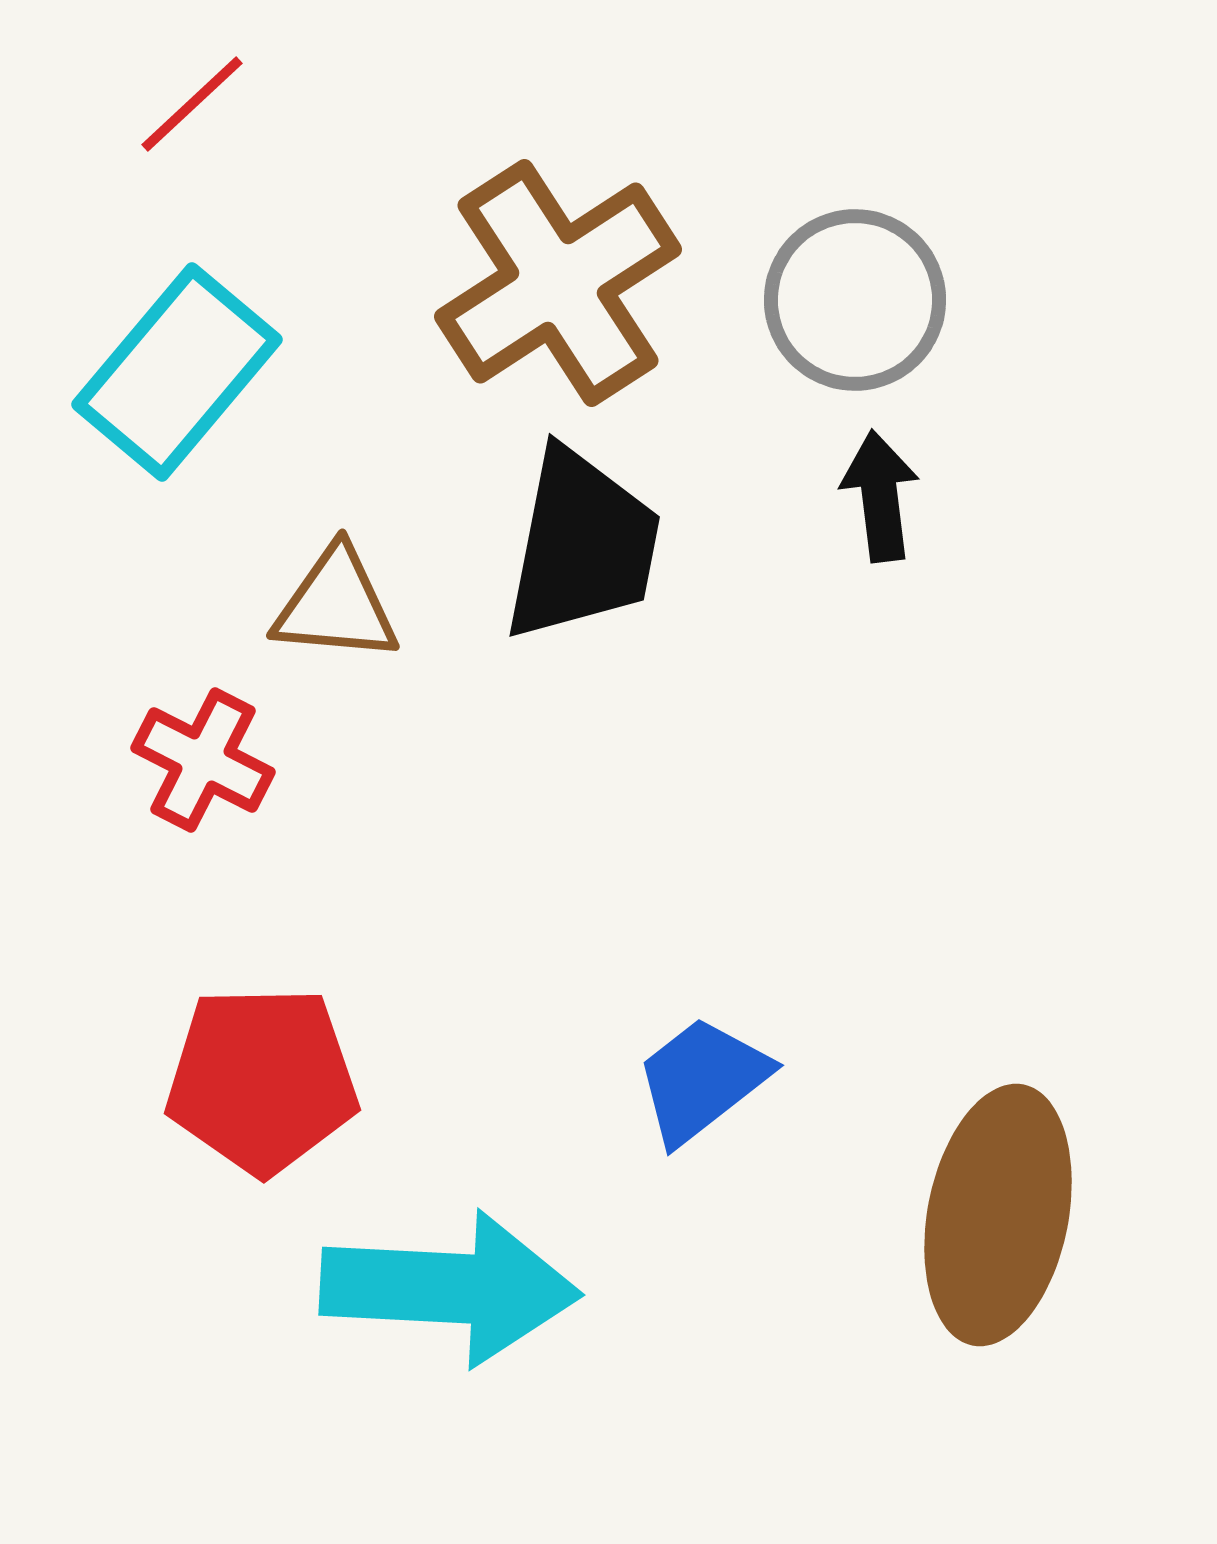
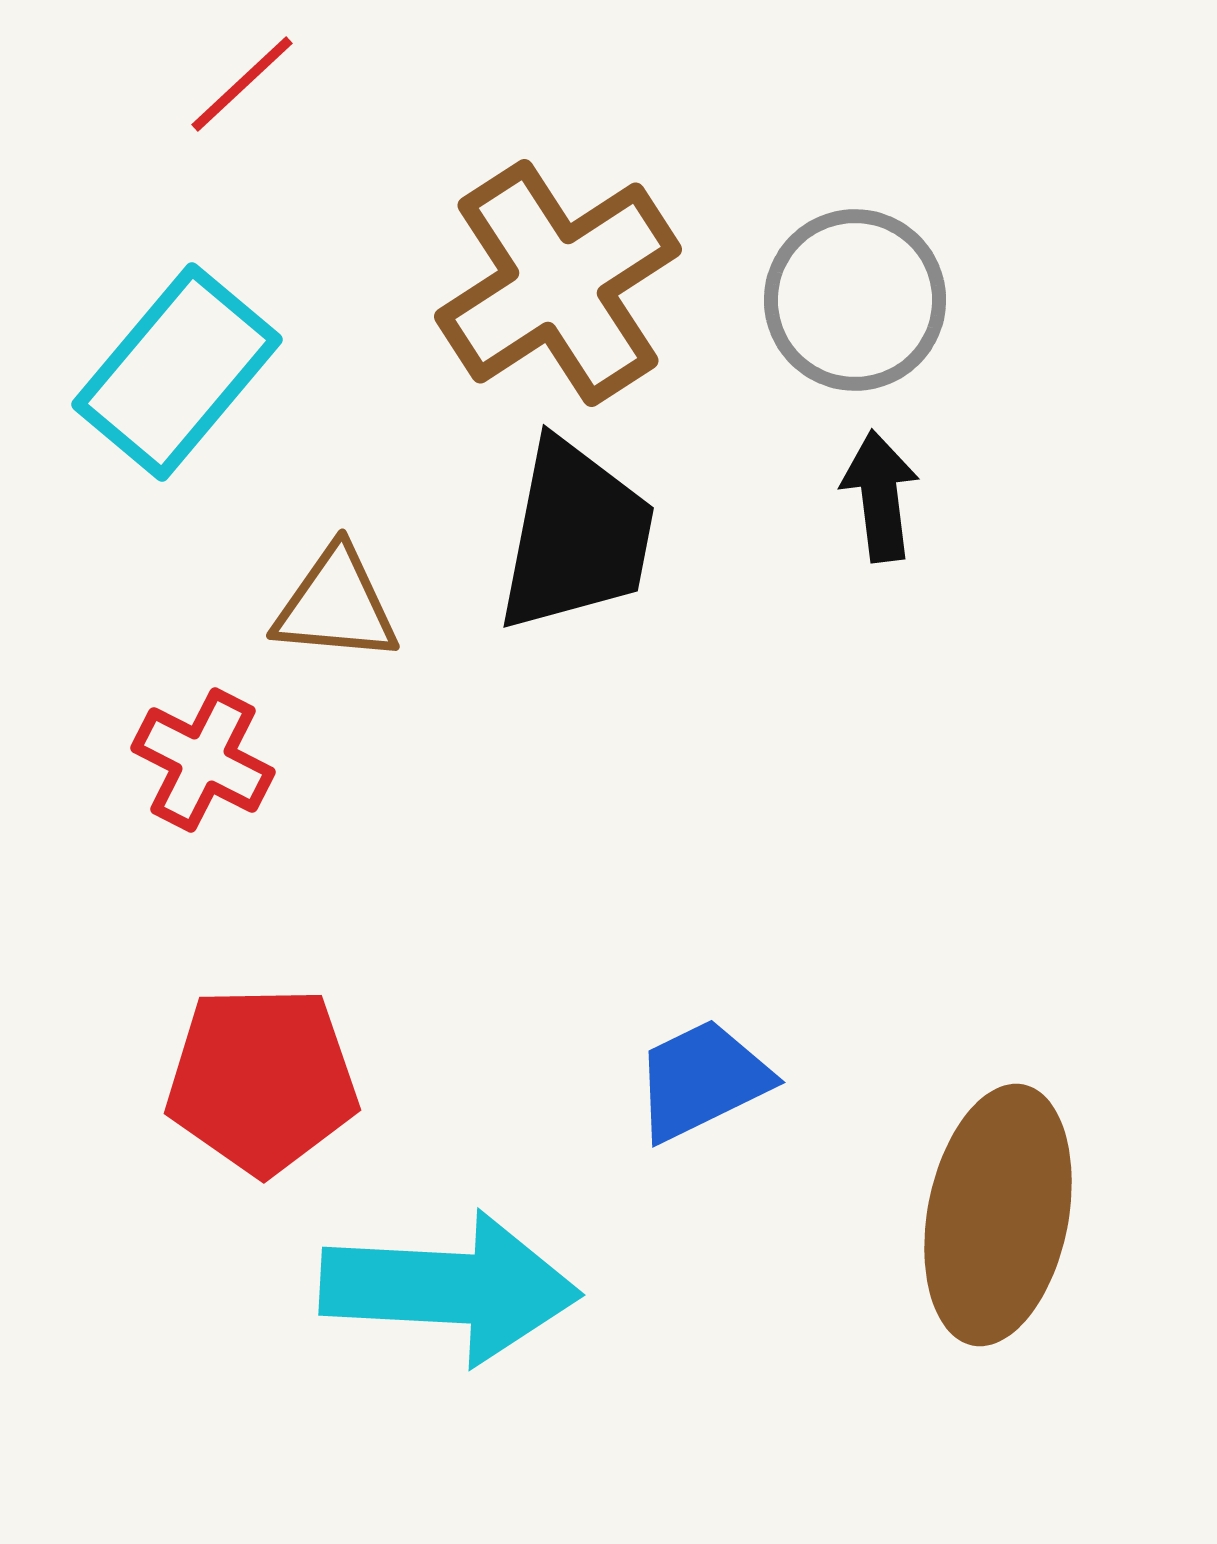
red line: moved 50 px right, 20 px up
black trapezoid: moved 6 px left, 9 px up
blue trapezoid: rotated 12 degrees clockwise
